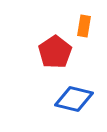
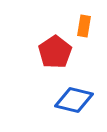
blue diamond: moved 1 px down
